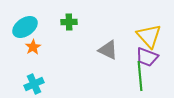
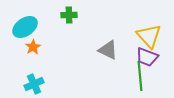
green cross: moved 7 px up
